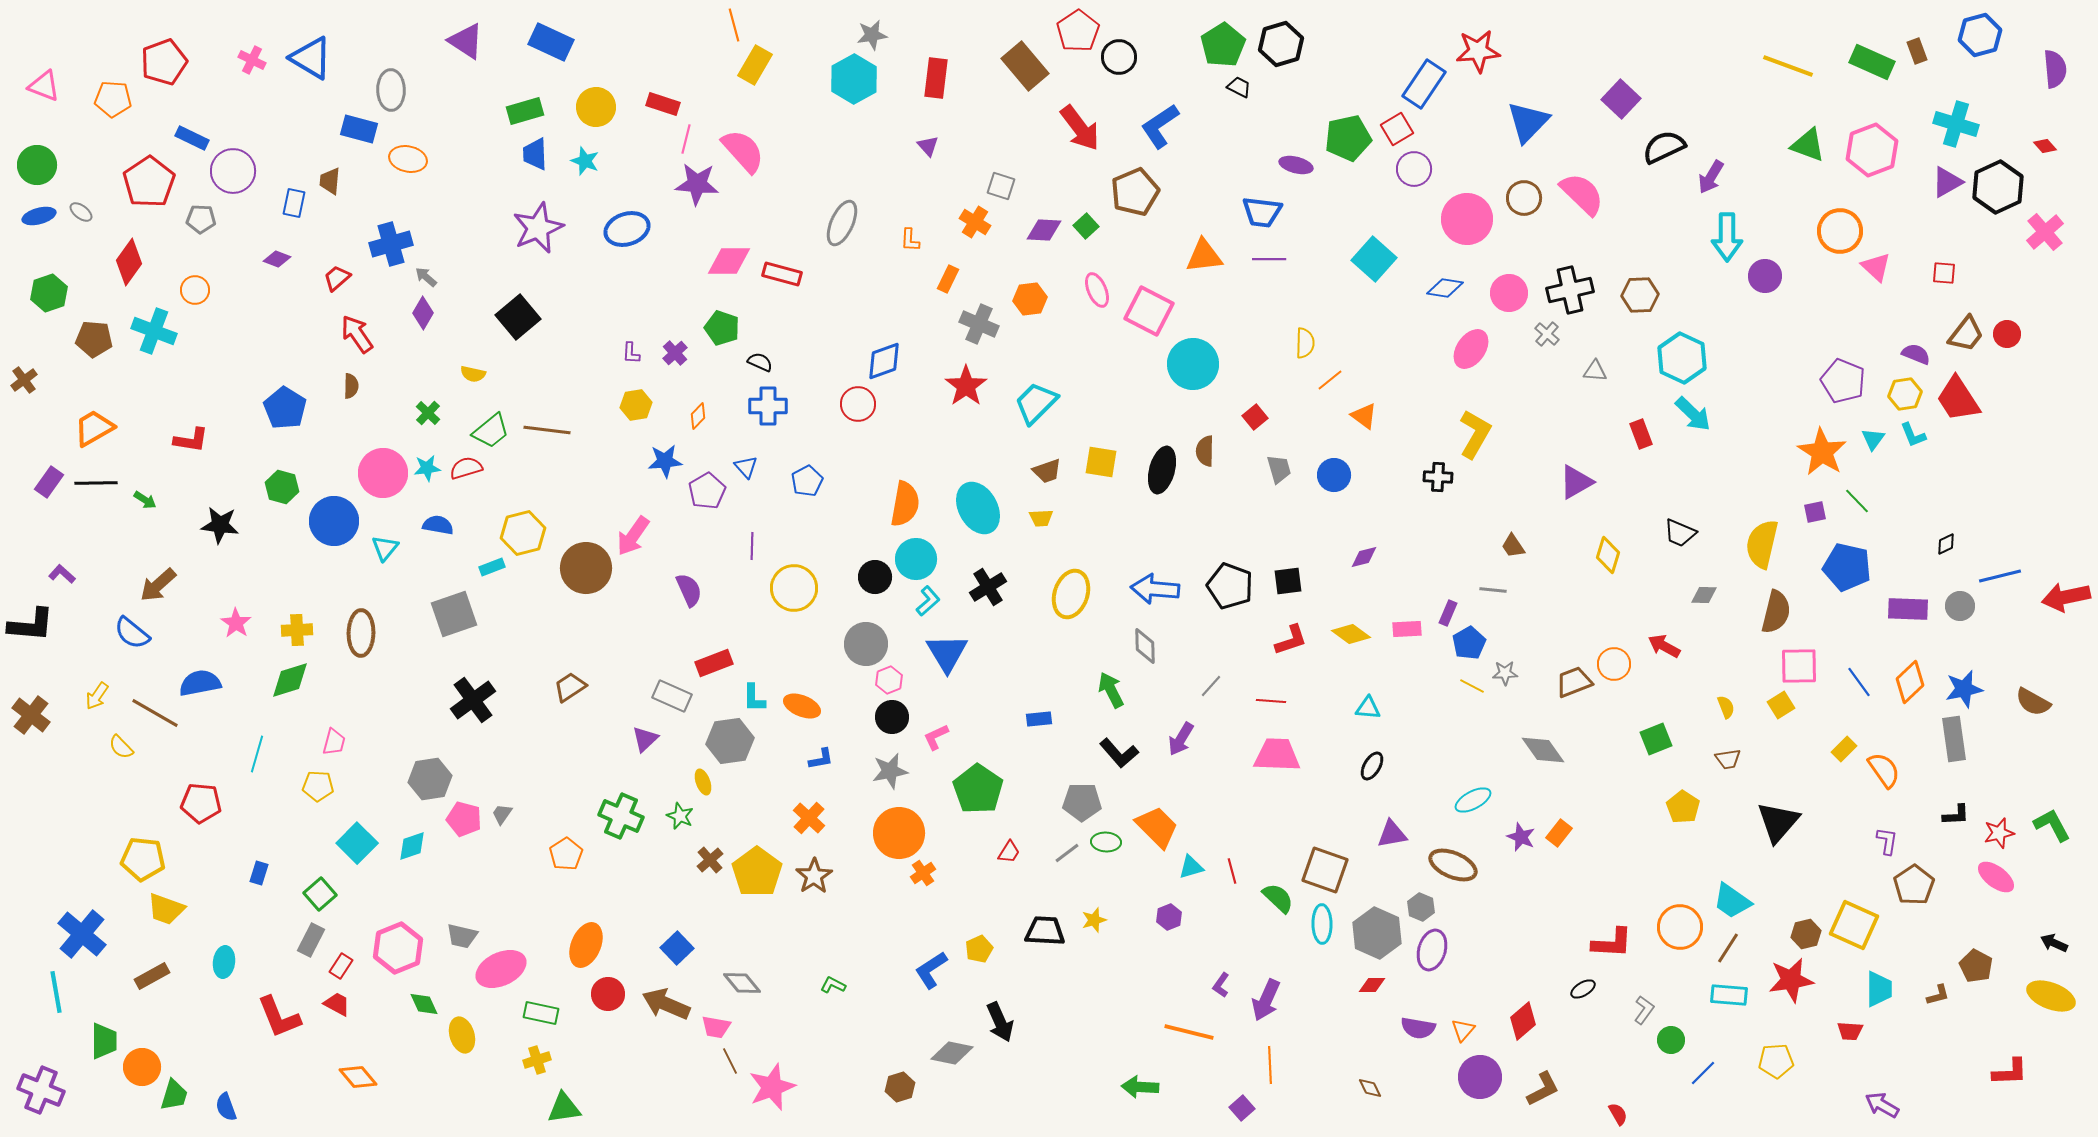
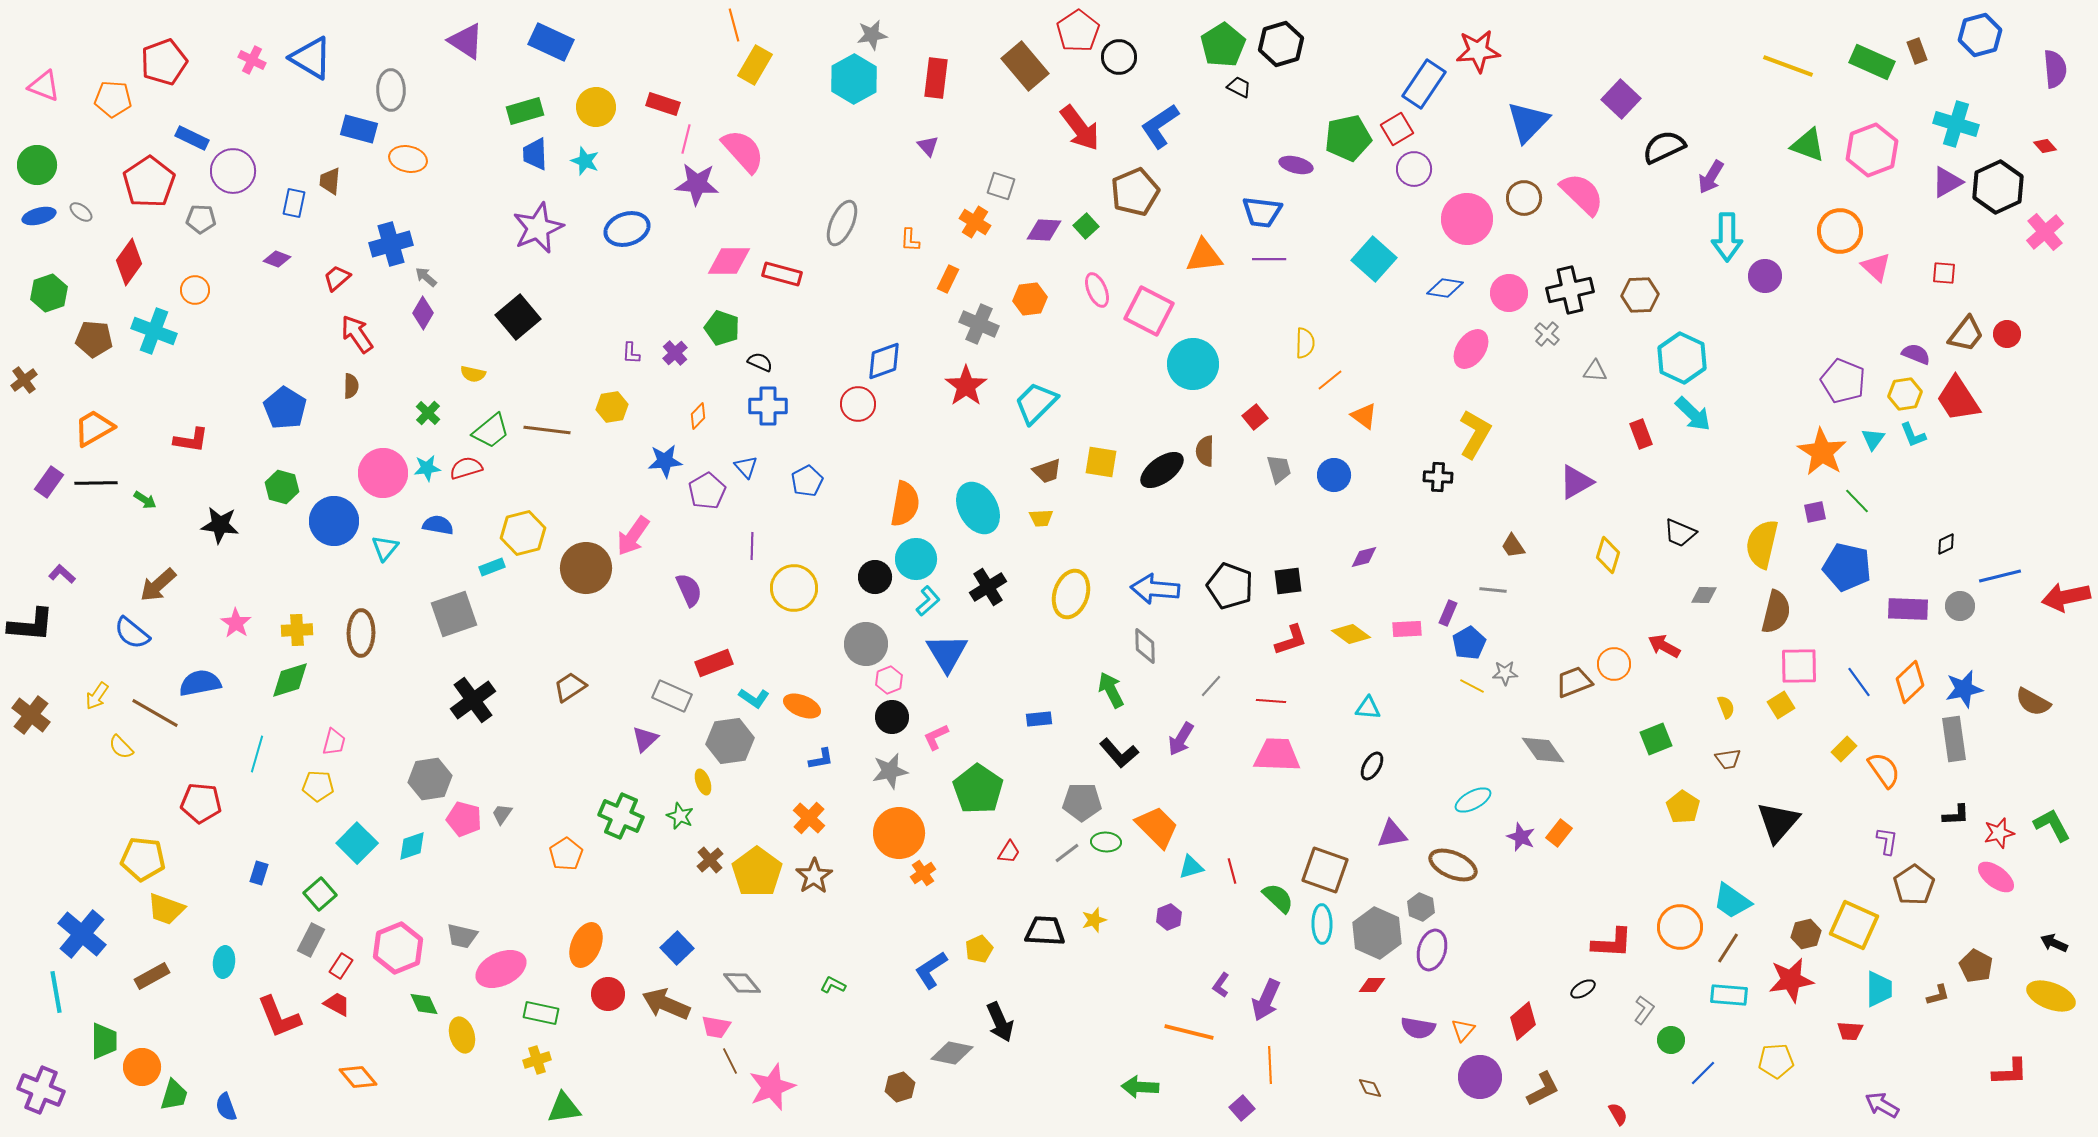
yellow hexagon at (636, 405): moved 24 px left, 2 px down
black ellipse at (1162, 470): rotated 39 degrees clockwise
cyan L-shape at (754, 698): rotated 56 degrees counterclockwise
